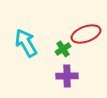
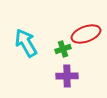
green cross: rotated 14 degrees clockwise
